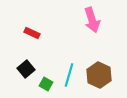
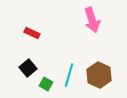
black square: moved 2 px right, 1 px up
